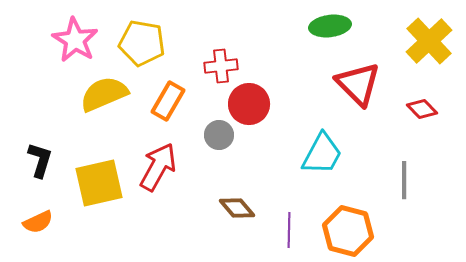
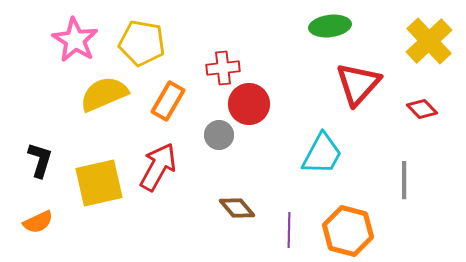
red cross: moved 2 px right, 2 px down
red triangle: rotated 27 degrees clockwise
